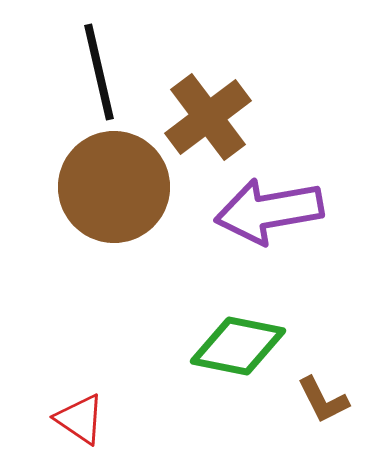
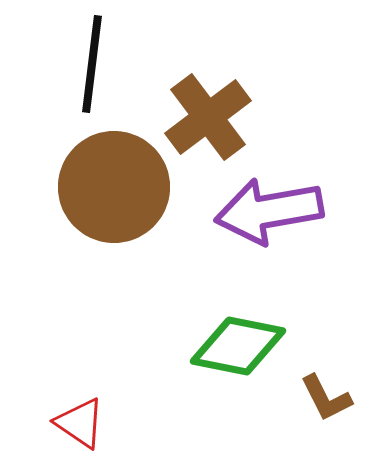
black line: moved 7 px left, 8 px up; rotated 20 degrees clockwise
brown L-shape: moved 3 px right, 2 px up
red triangle: moved 4 px down
